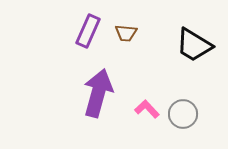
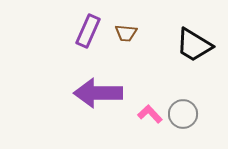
purple arrow: rotated 105 degrees counterclockwise
pink L-shape: moved 3 px right, 5 px down
